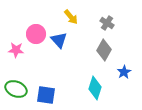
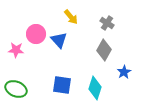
blue square: moved 16 px right, 10 px up
